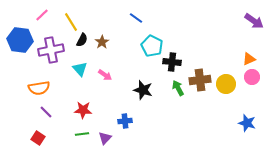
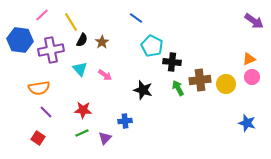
green line: moved 1 px up; rotated 16 degrees counterclockwise
